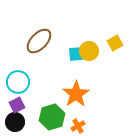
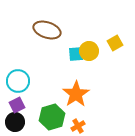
brown ellipse: moved 8 px right, 11 px up; rotated 64 degrees clockwise
cyan circle: moved 1 px up
